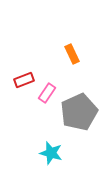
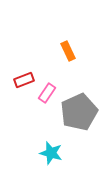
orange rectangle: moved 4 px left, 3 px up
